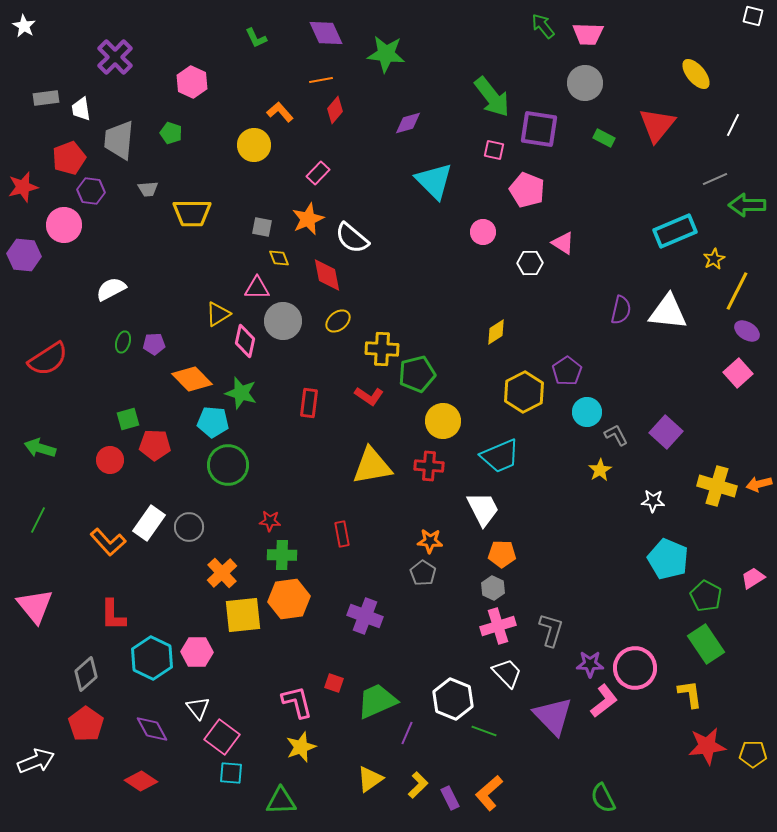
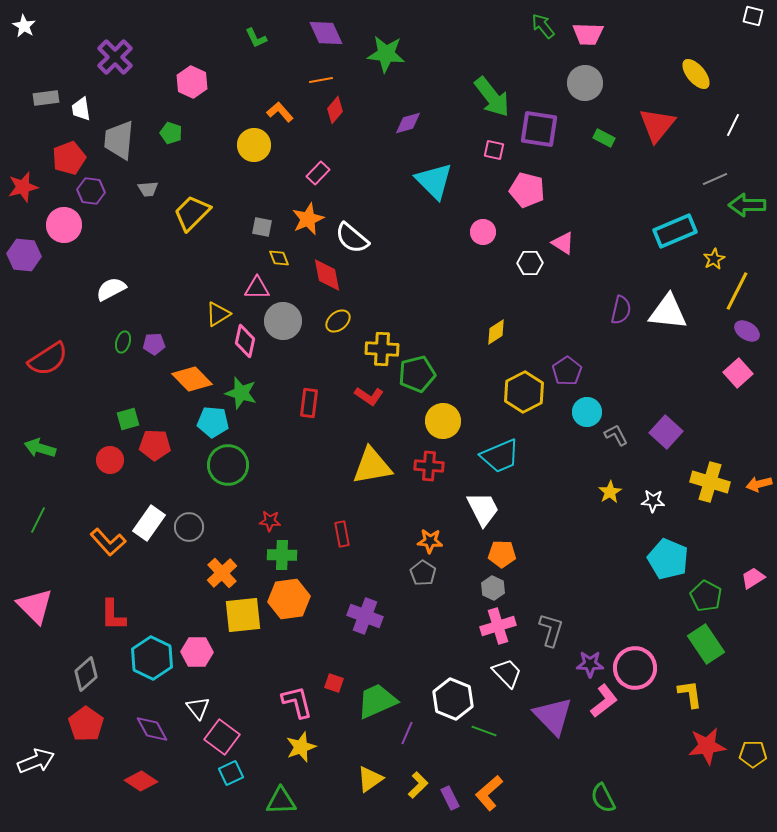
pink pentagon at (527, 190): rotated 8 degrees counterclockwise
yellow trapezoid at (192, 213): rotated 135 degrees clockwise
yellow star at (600, 470): moved 10 px right, 22 px down
yellow cross at (717, 486): moved 7 px left, 4 px up
pink triangle at (35, 606): rotated 6 degrees counterclockwise
cyan square at (231, 773): rotated 30 degrees counterclockwise
